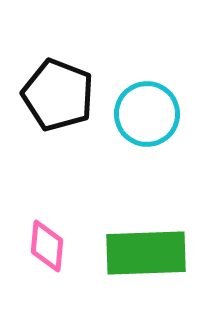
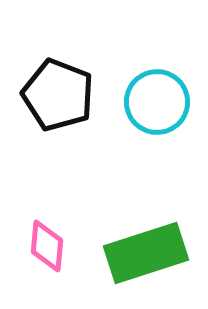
cyan circle: moved 10 px right, 12 px up
green rectangle: rotated 16 degrees counterclockwise
